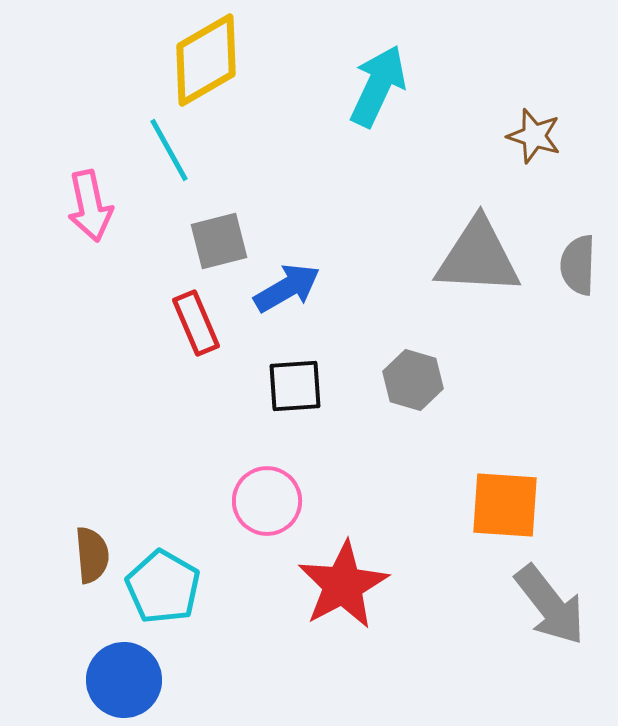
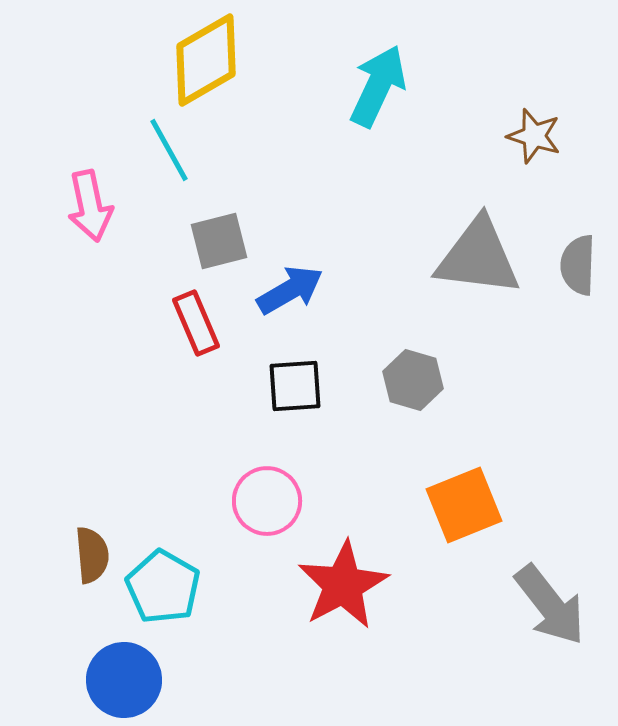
gray triangle: rotated 4 degrees clockwise
blue arrow: moved 3 px right, 2 px down
orange square: moved 41 px left; rotated 26 degrees counterclockwise
